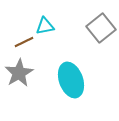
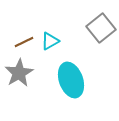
cyan triangle: moved 5 px right, 15 px down; rotated 18 degrees counterclockwise
